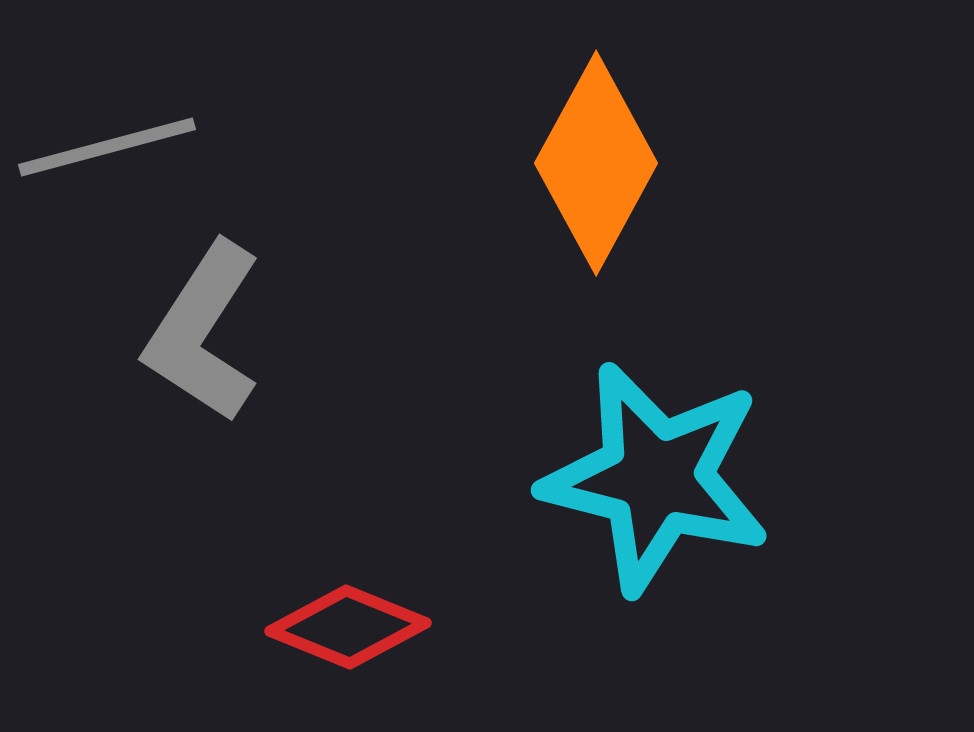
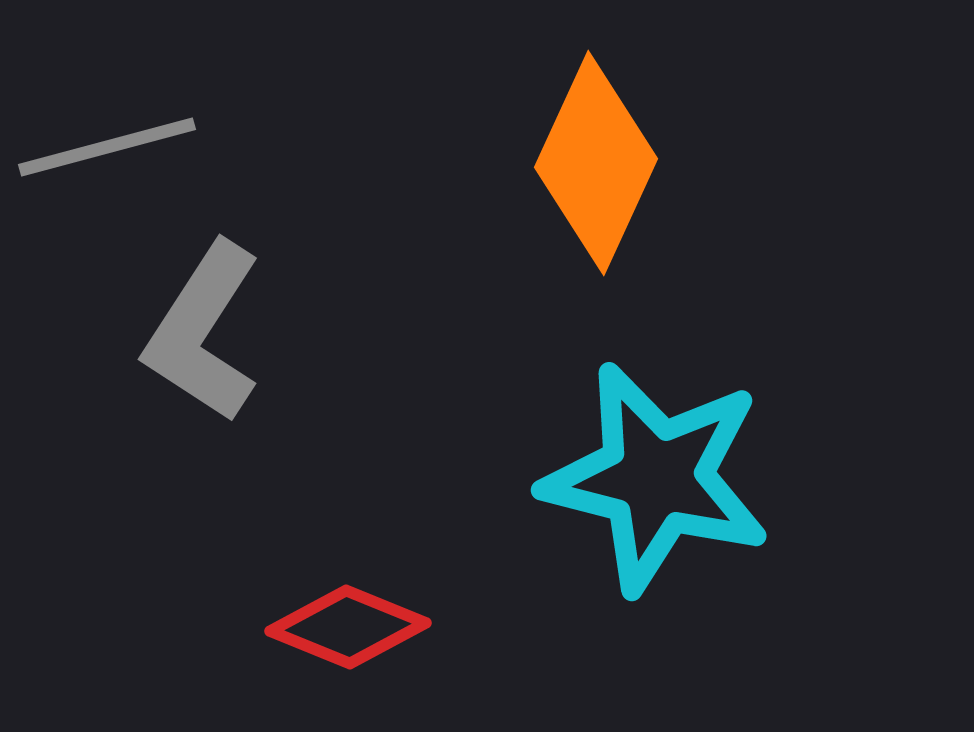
orange diamond: rotated 4 degrees counterclockwise
